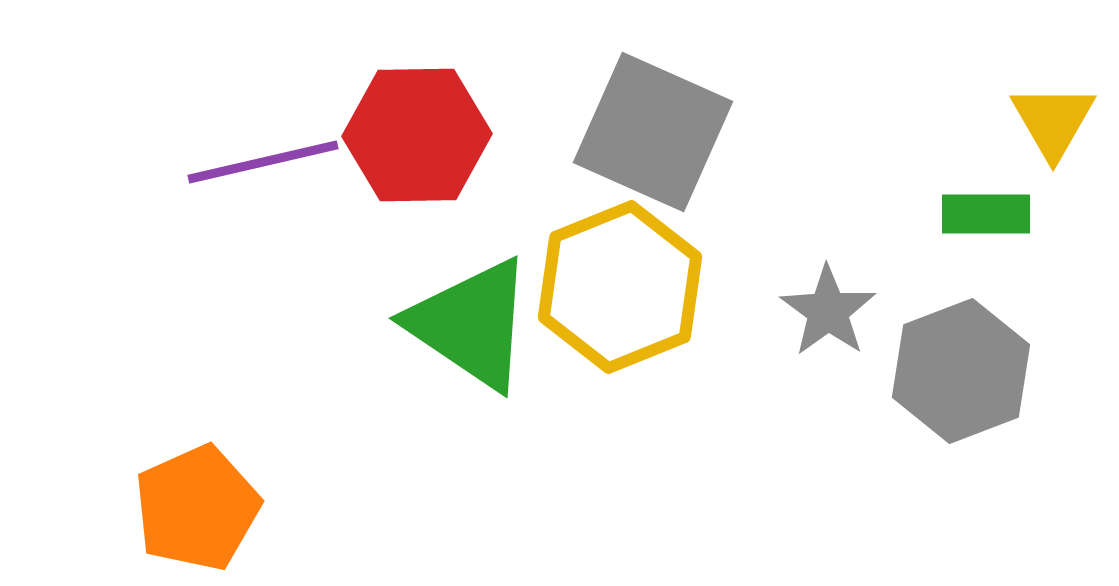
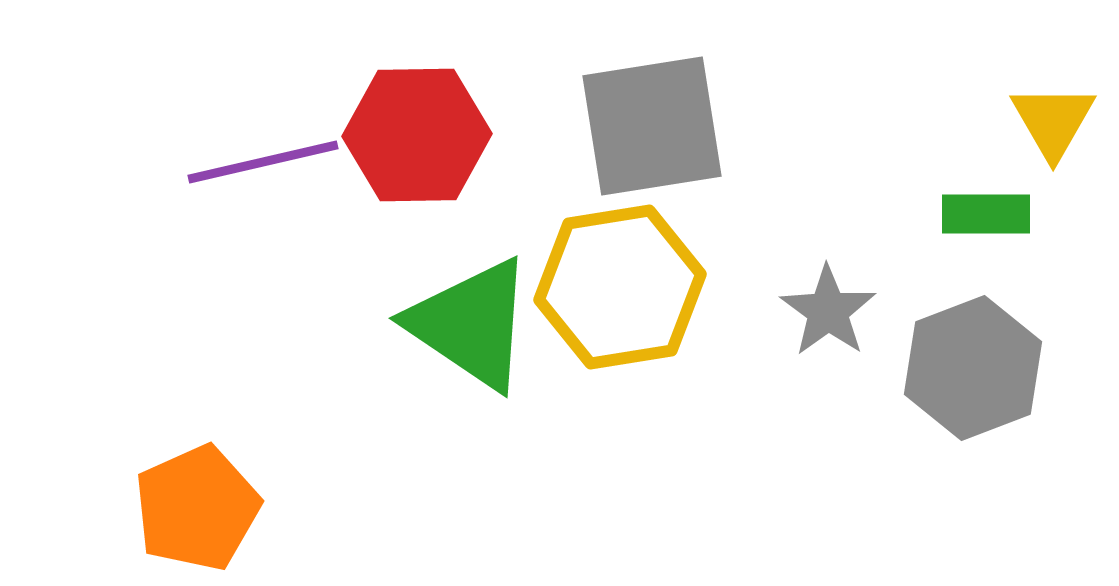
gray square: moved 1 px left, 6 px up; rotated 33 degrees counterclockwise
yellow hexagon: rotated 13 degrees clockwise
gray hexagon: moved 12 px right, 3 px up
